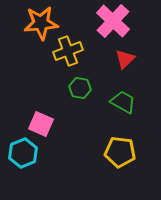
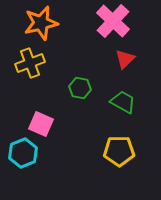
orange star: rotated 8 degrees counterclockwise
yellow cross: moved 38 px left, 12 px down
yellow pentagon: moved 1 px left, 1 px up; rotated 8 degrees counterclockwise
